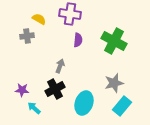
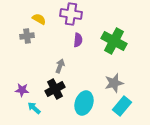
purple cross: moved 1 px right
